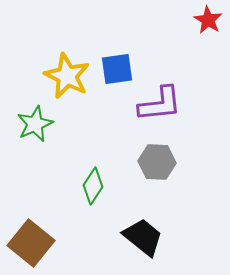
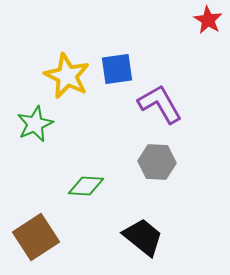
purple L-shape: rotated 114 degrees counterclockwise
green diamond: moved 7 px left; rotated 60 degrees clockwise
brown square: moved 5 px right, 6 px up; rotated 18 degrees clockwise
